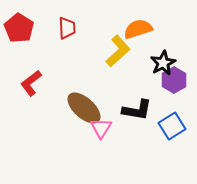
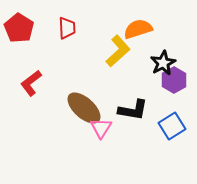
black L-shape: moved 4 px left
